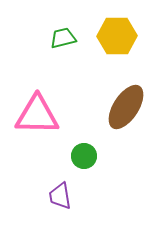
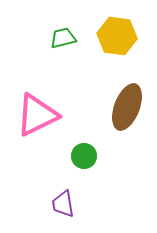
yellow hexagon: rotated 9 degrees clockwise
brown ellipse: moved 1 px right; rotated 12 degrees counterclockwise
pink triangle: rotated 27 degrees counterclockwise
purple trapezoid: moved 3 px right, 8 px down
